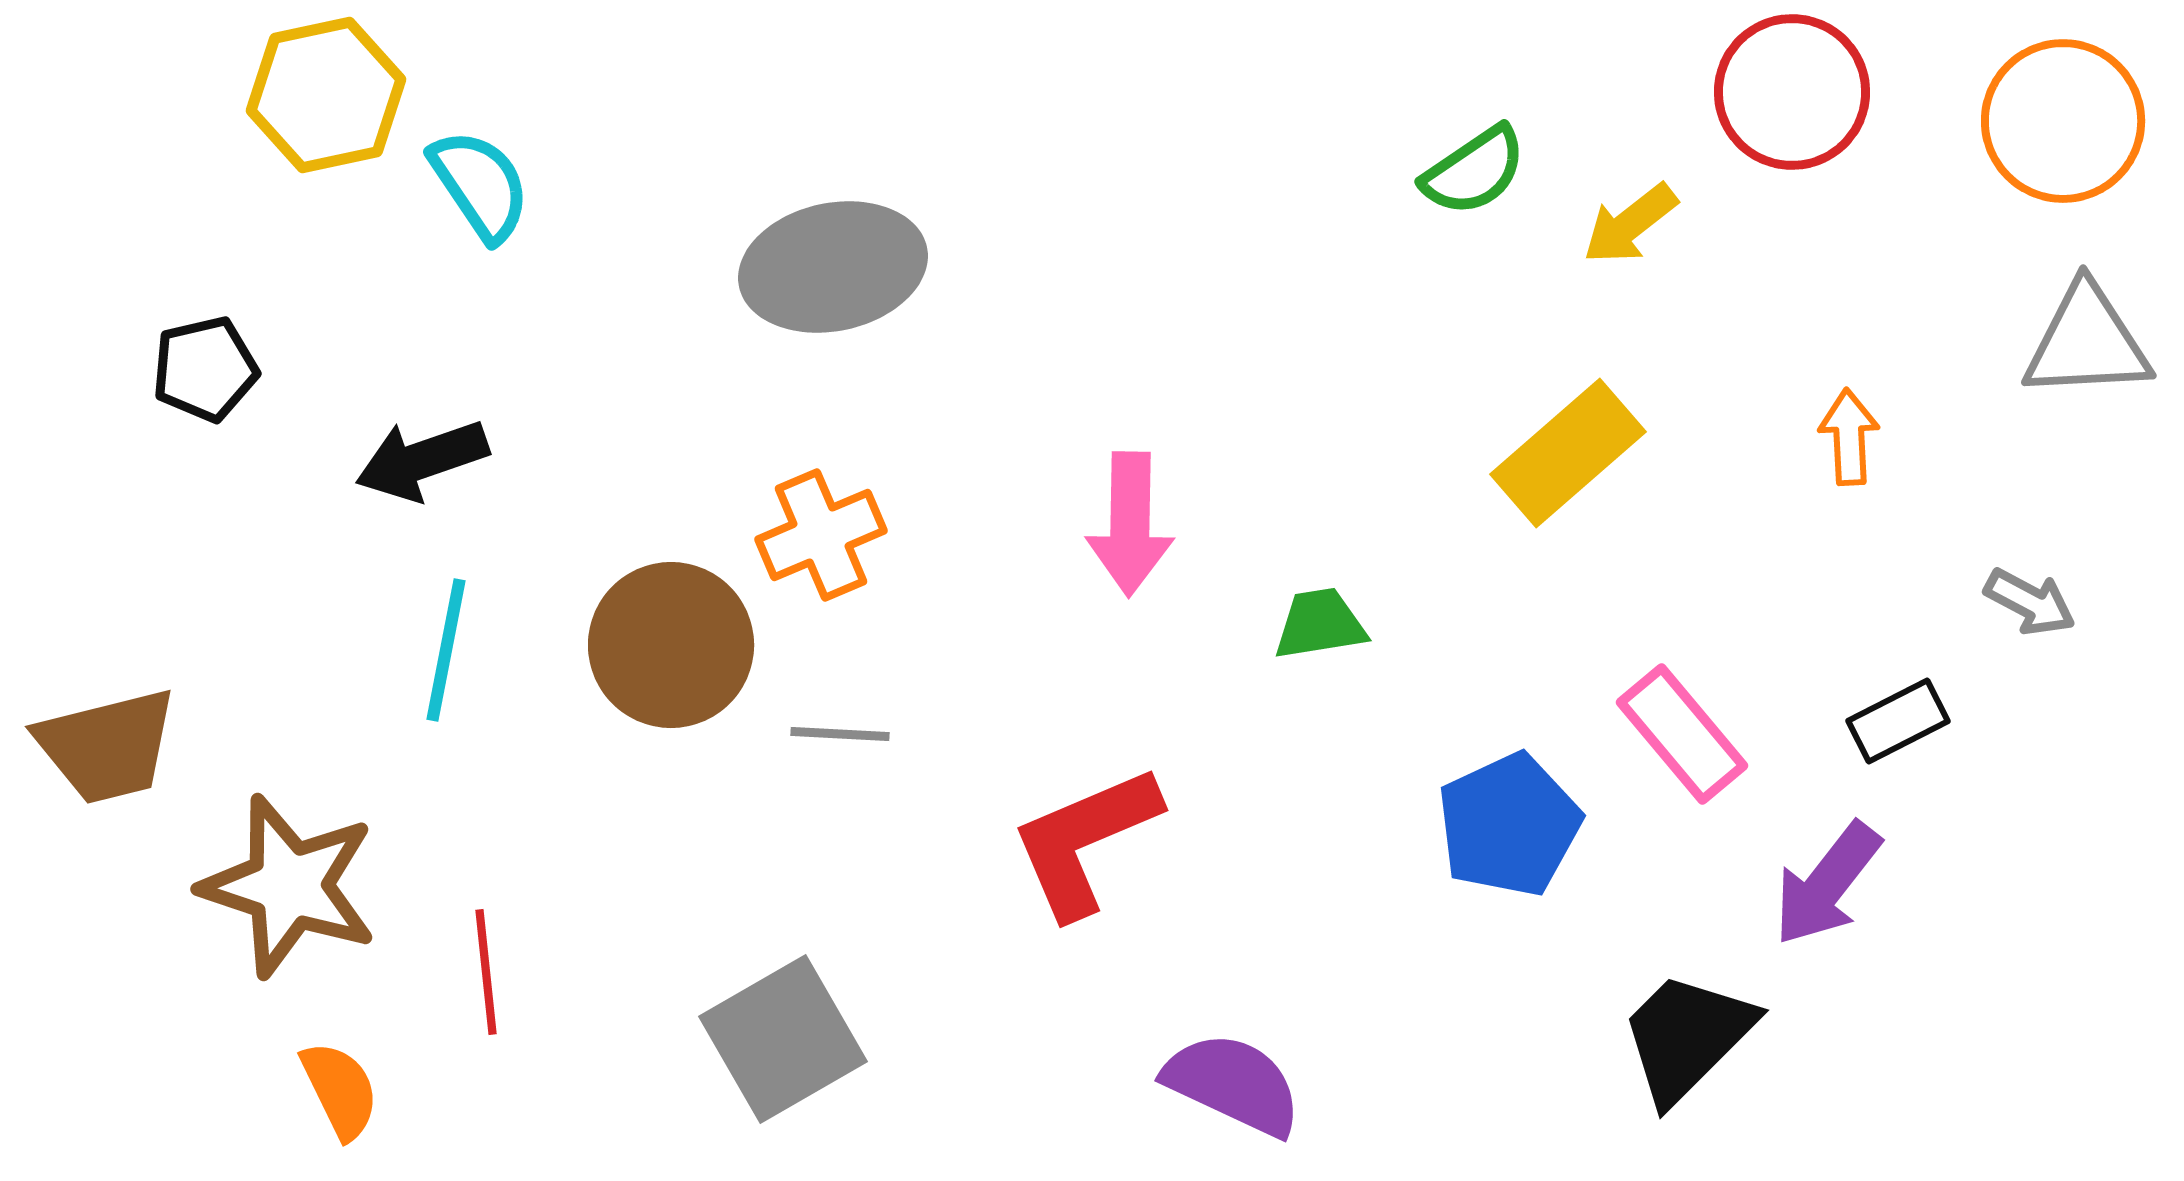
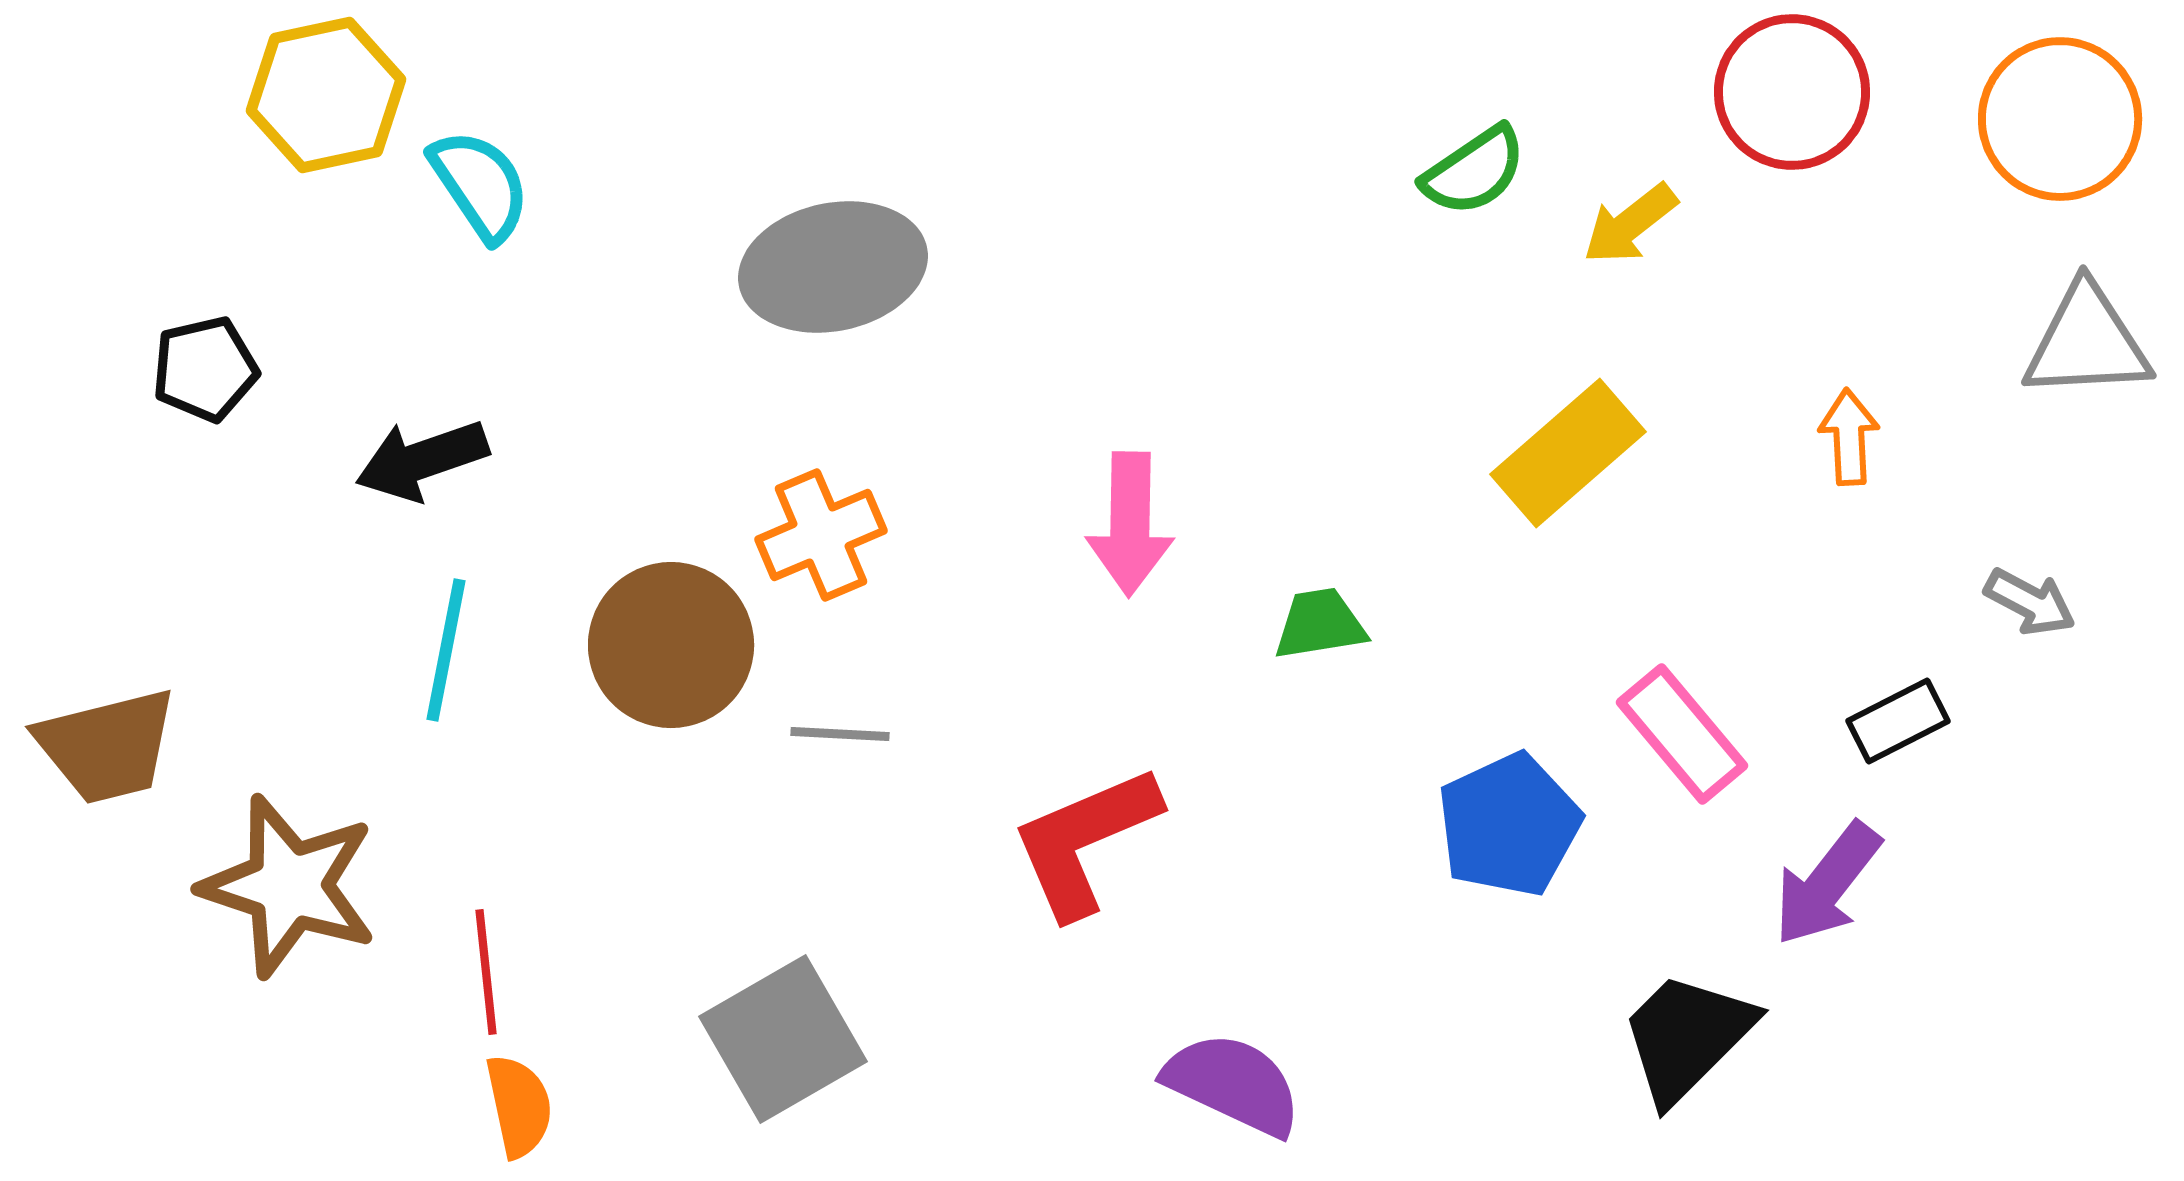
orange circle: moved 3 px left, 2 px up
orange semicircle: moved 179 px right, 16 px down; rotated 14 degrees clockwise
